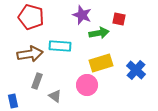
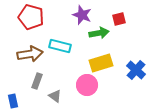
red square: rotated 24 degrees counterclockwise
cyan rectangle: rotated 10 degrees clockwise
